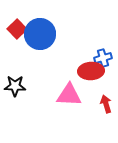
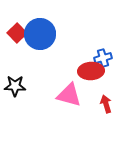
red square: moved 4 px down
pink triangle: rotated 12 degrees clockwise
